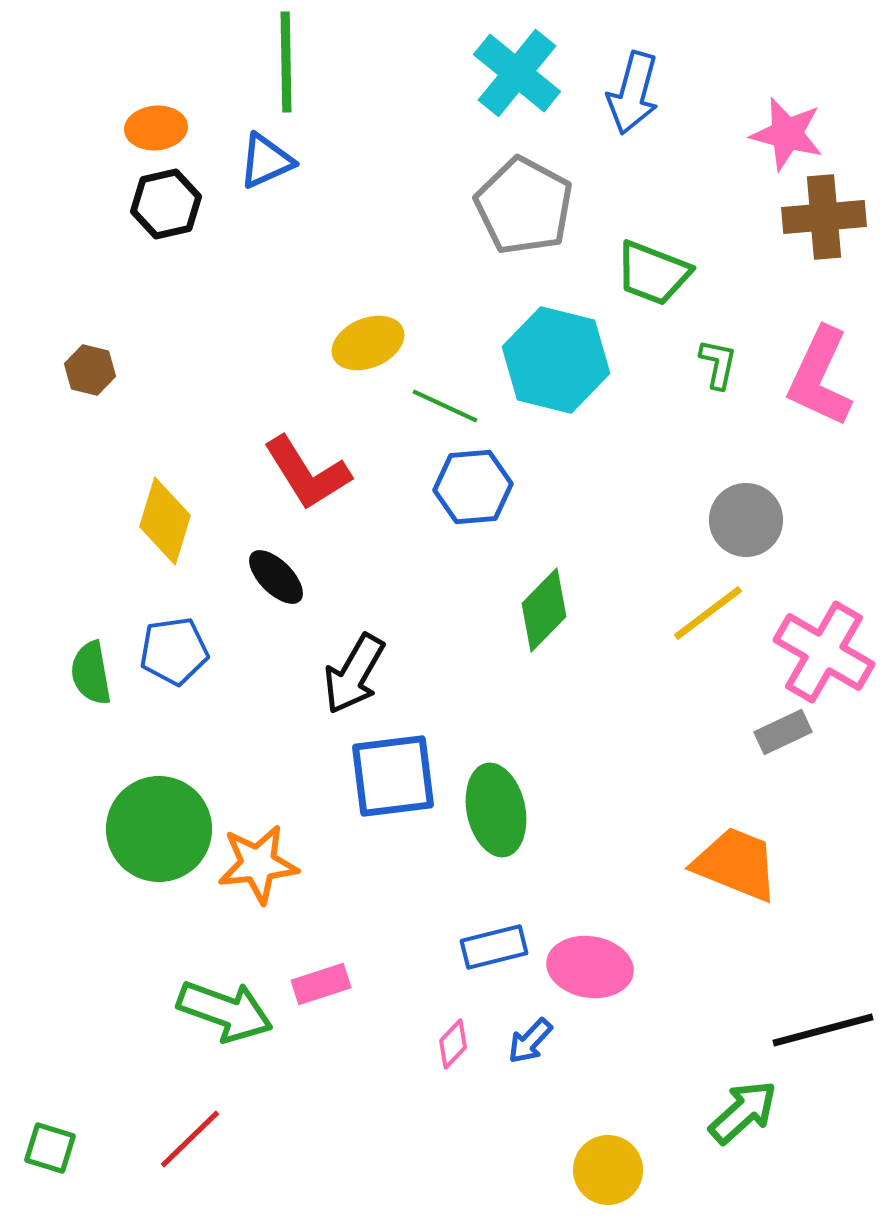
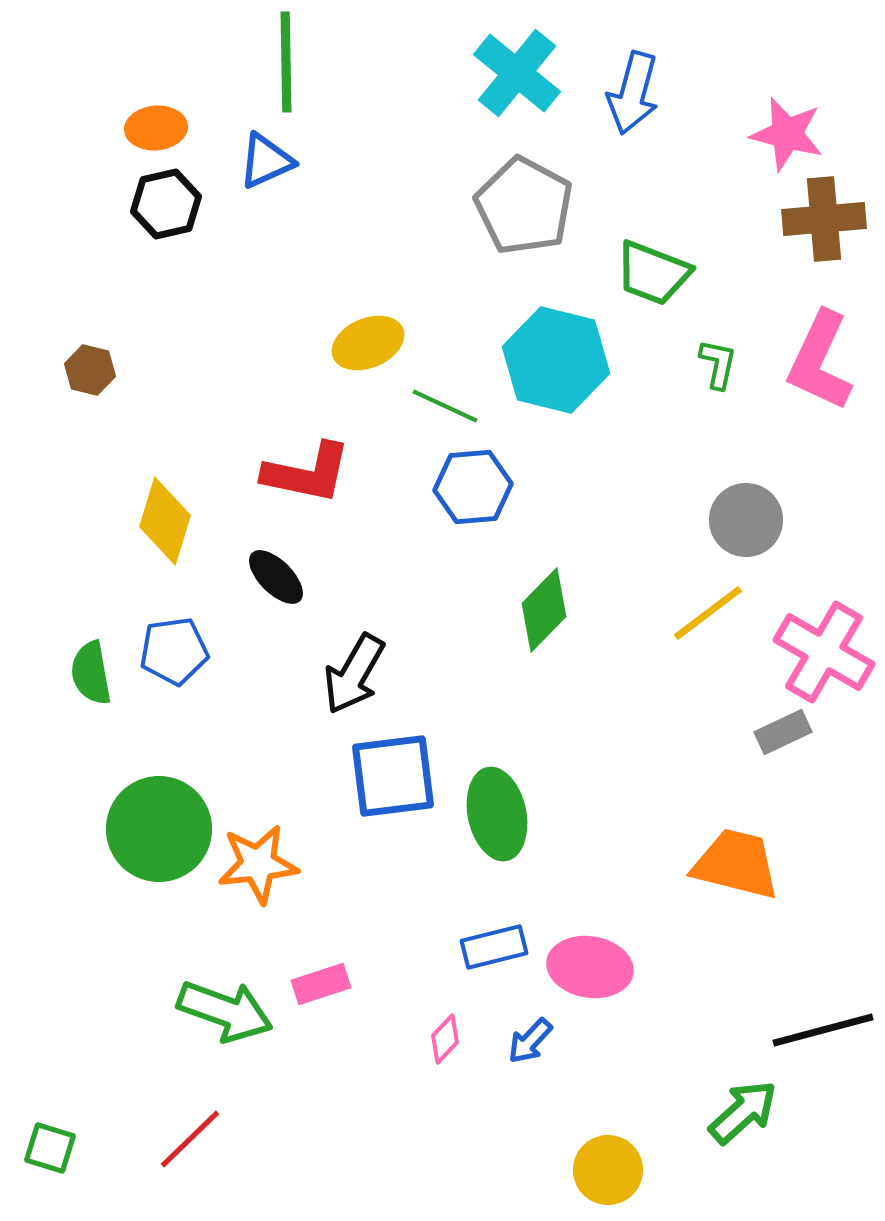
brown cross at (824, 217): moved 2 px down
pink L-shape at (820, 377): moved 16 px up
red L-shape at (307, 473): rotated 46 degrees counterclockwise
green ellipse at (496, 810): moved 1 px right, 4 px down
orange trapezoid at (736, 864): rotated 8 degrees counterclockwise
pink diamond at (453, 1044): moved 8 px left, 5 px up
